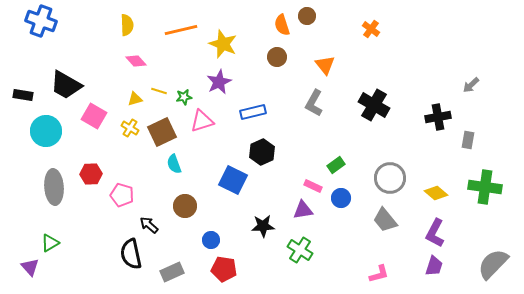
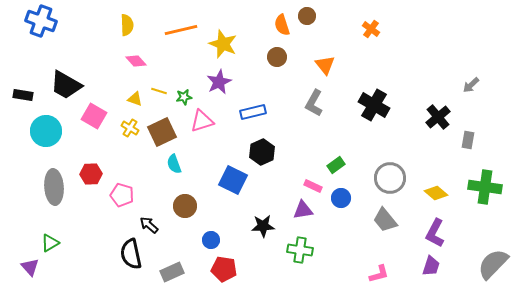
yellow triangle at (135, 99): rotated 35 degrees clockwise
black cross at (438, 117): rotated 30 degrees counterclockwise
green cross at (300, 250): rotated 25 degrees counterclockwise
purple trapezoid at (434, 266): moved 3 px left
